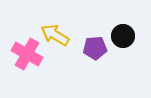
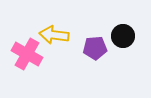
yellow arrow: moved 1 px left; rotated 24 degrees counterclockwise
